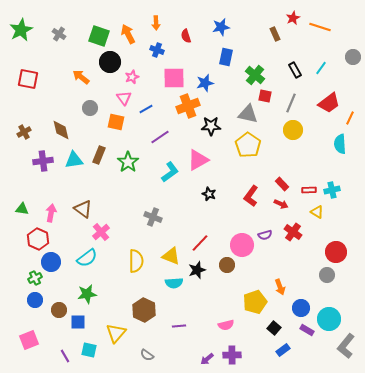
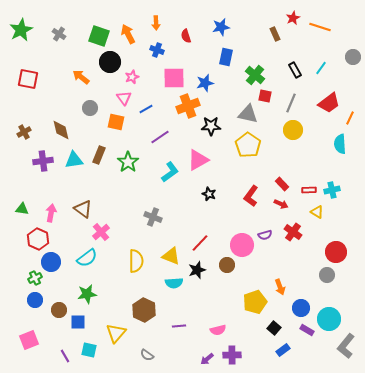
pink semicircle at (226, 325): moved 8 px left, 5 px down
